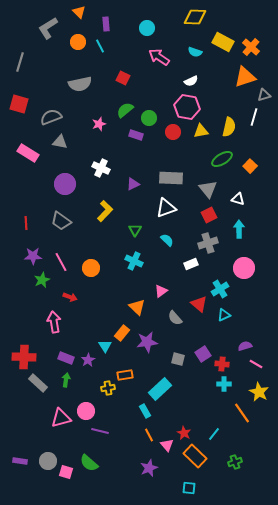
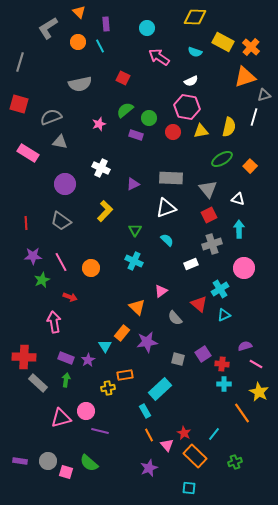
gray cross at (208, 243): moved 4 px right, 1 px down
